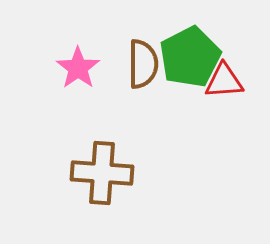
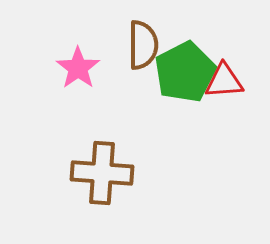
green pentagon: moved 5 px left, 15 px down
brown semicircle: moved 19 px up
